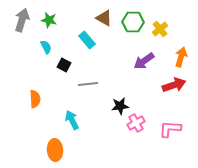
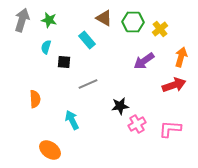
cyan semicircle: rotated 136 degrees counterclockwise
black square: moved 3 px up; rotated 24 degrees counterclockwise
gray line: rotated 18 degrees counterclockwise
pink cross: moved 1 px right, 1 px down
orange ellipse: moved 5 px left; rotated 50 degrees counterclockwise
